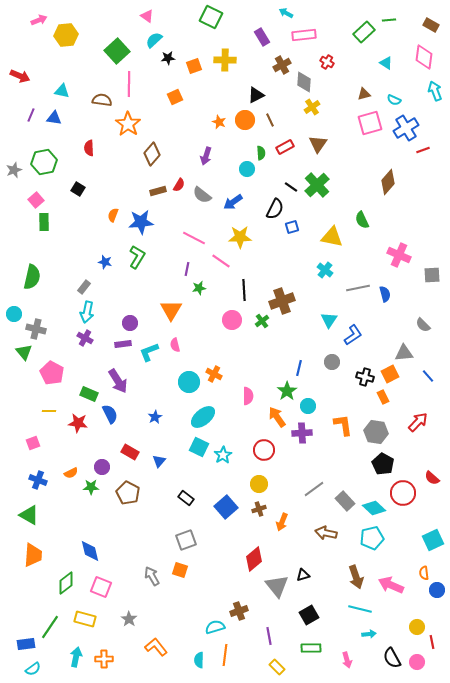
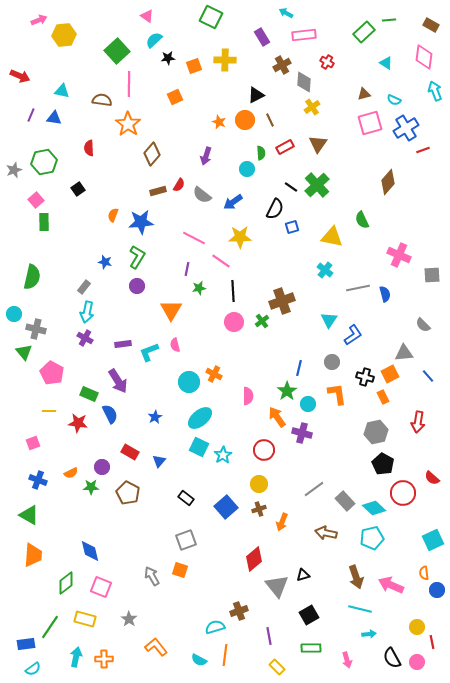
yellow hexagon at (66, 35): moved 2 px left
black square at (78, 189): rotated 24 degrees clockwise
black line at (244, 290): moved 11 px left, 1 px down
pink circle at (232, 320): moved 2 px right, 2 px down
purple circle at (130, 323): moved 7 px right, 37 px up
cyan circle at (308, 406): moved 2 px up
cyan ellipse at (203, 417): moved 3 px left, 1 px down
red arrow at (418, 422): rotated 145 degrees clockwise
orange L-shape at (343, 425): moved 6 px left, 31 px up
gray hexagon at (376, 432): rotated 20 degrees counterclockwise
purple cross at (302, 433): rotated 18 degrees clockwise
cyan semicircle at (199, 660): rotated 63 degrees counterclockwise
